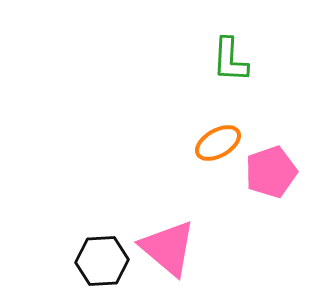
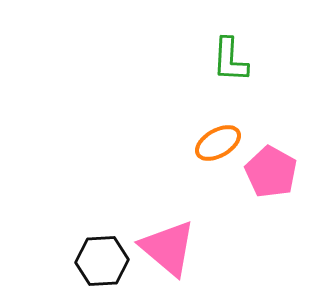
pink pentagon: rotated 24 degrees counterclockwise
